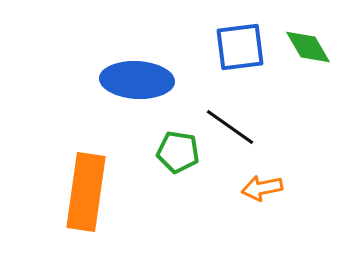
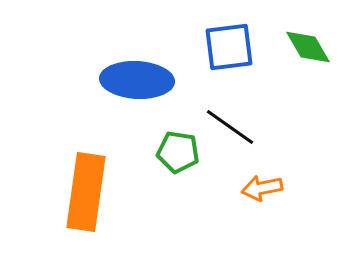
blue square: moved 11 px left
